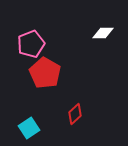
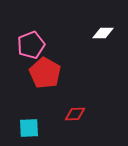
pink pentagon: moved 1 px down
red diamond: rotated 40 degrees clockwise
cyan square: rotated 30 degrees clockwise
